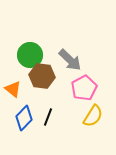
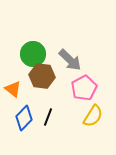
green circle: moved 3 px right, 1 px up
